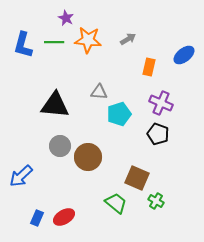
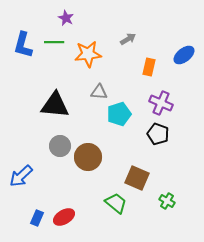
orange star: moved 14 px down; rotated 12 degrees counterclockwise
green cross: moved 11 px right
